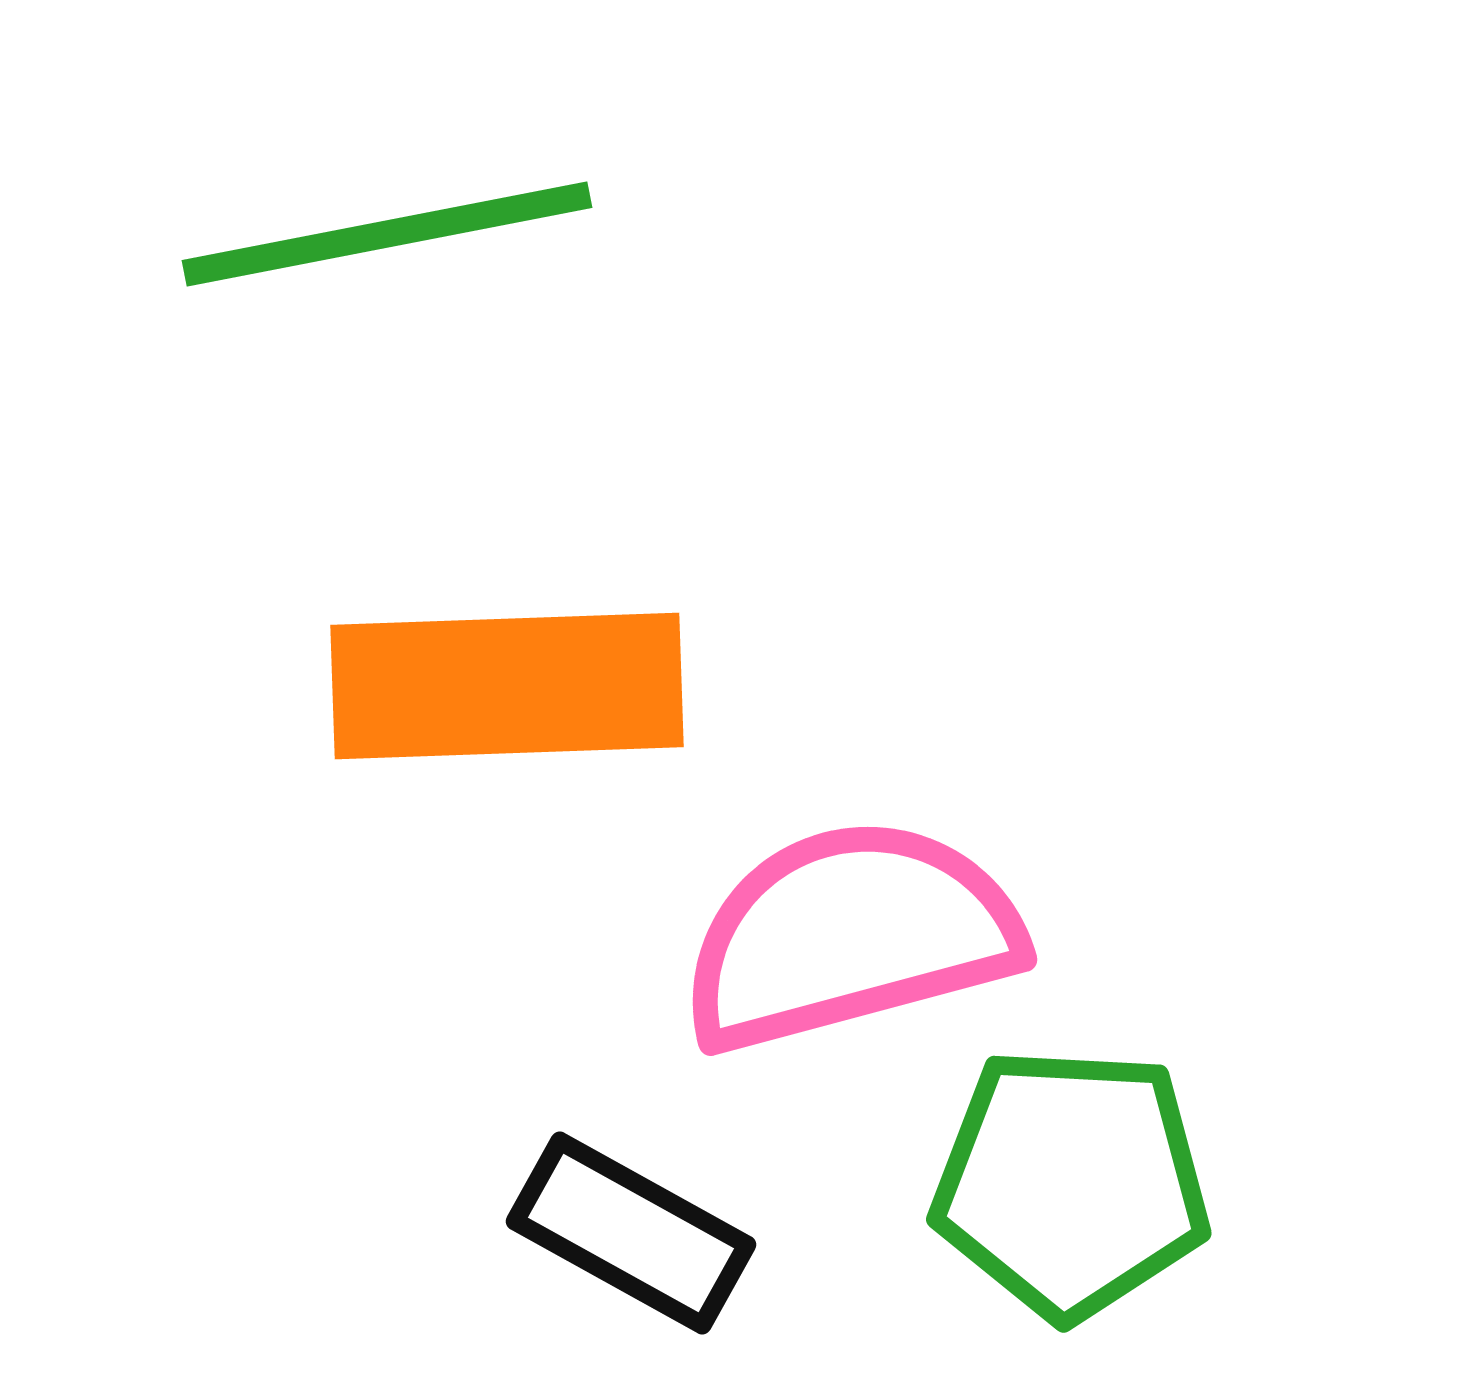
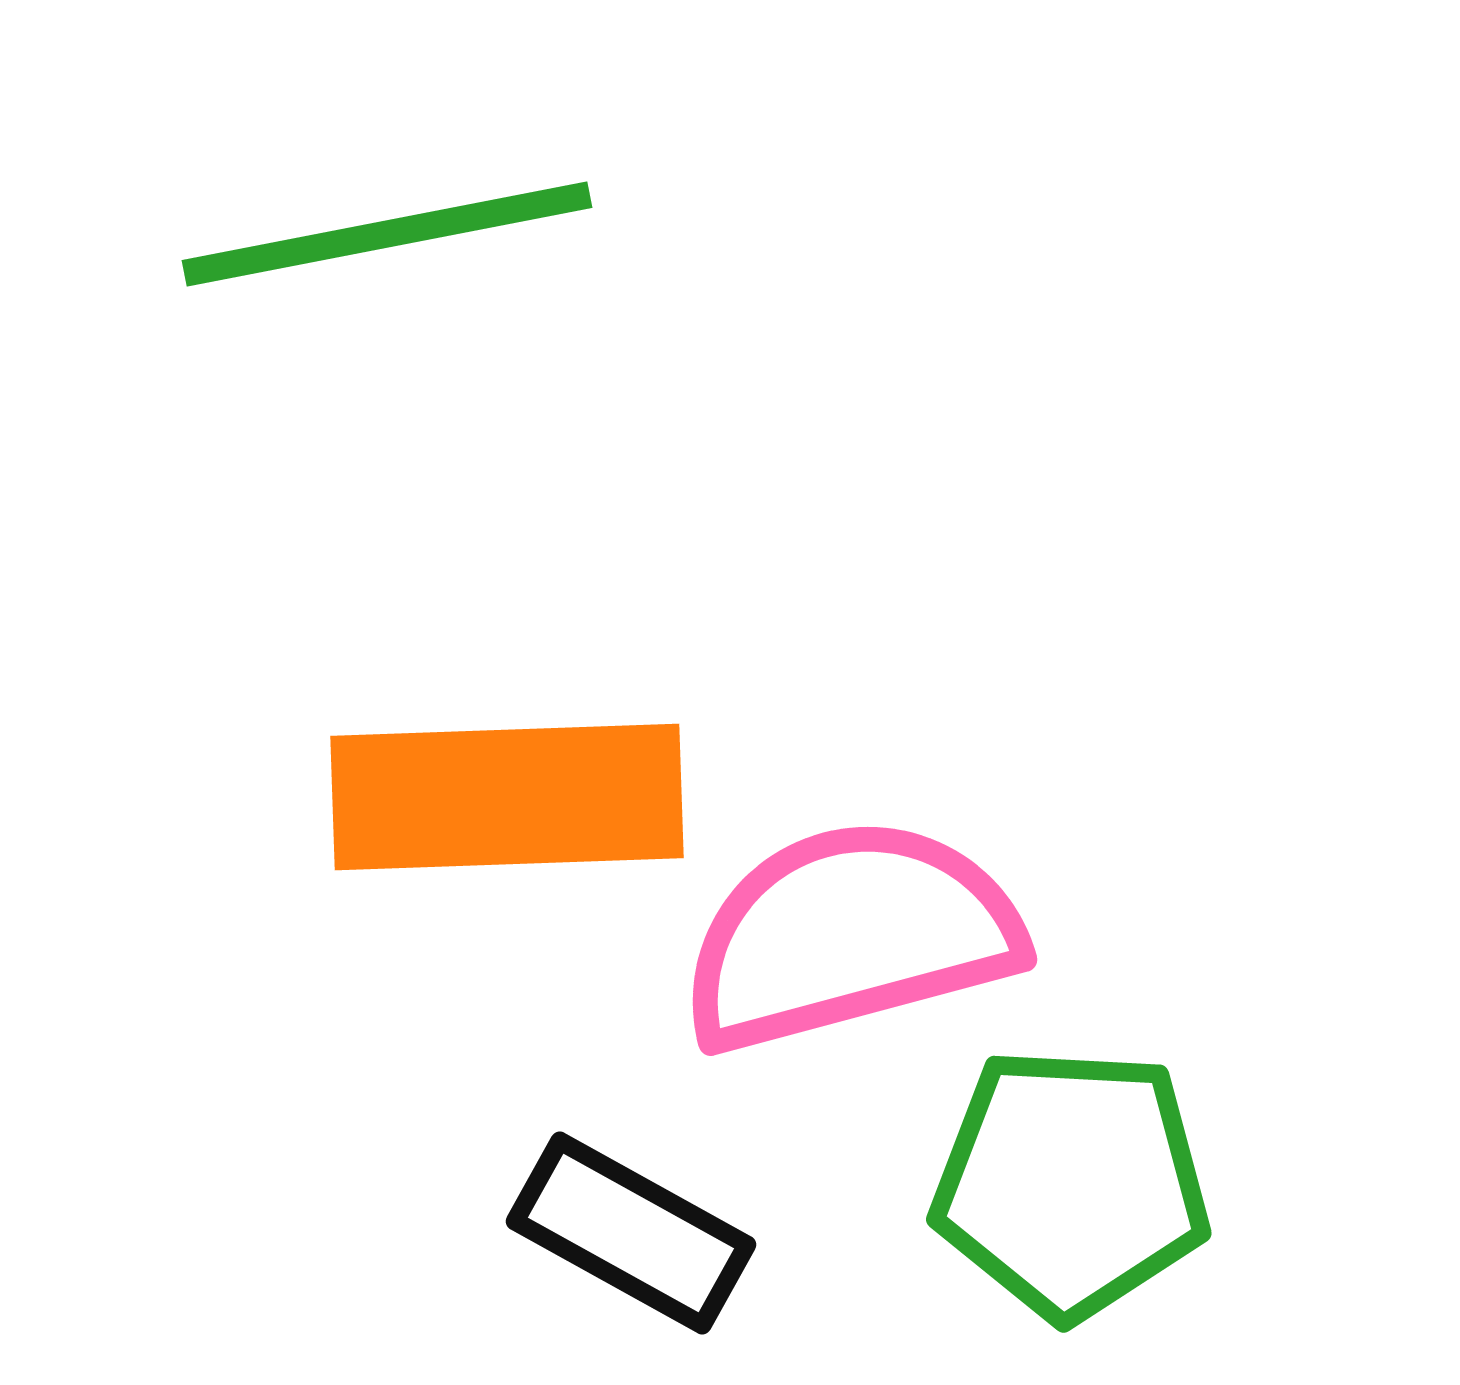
orange rectangle: moved 111 px down
